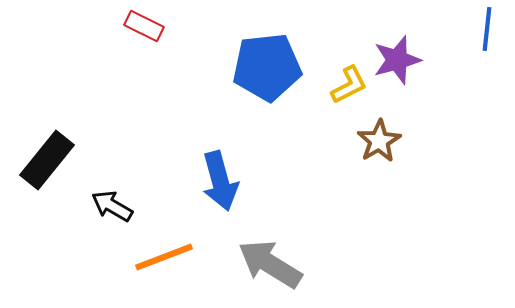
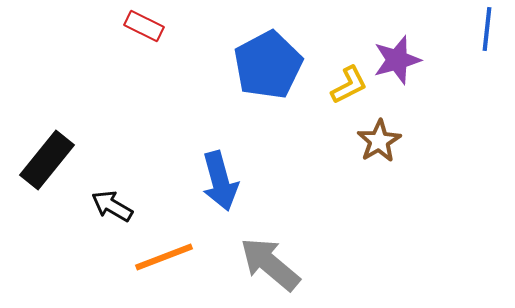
blue pentagon: moved 1 px right, 2 px up; rotated 22 degrees counterclockwise
gray arrow: rotated 8 degrees clockwise
